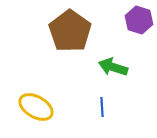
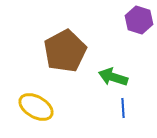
brown pentagon: moved 5 px left, 20 px down; rotated 9 degrees clockwise
green arrow: moved 10 px down
blue line: moved 21 px right, 1 px down
